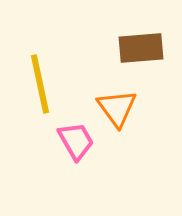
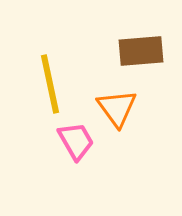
brown rectangle: moved 3 px down
yellow line: moved 10 px right
